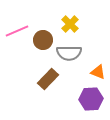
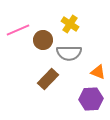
yellow cross: rotated 12 degrees counterclockwise
pink line: moved 1 px right, 1 px up
